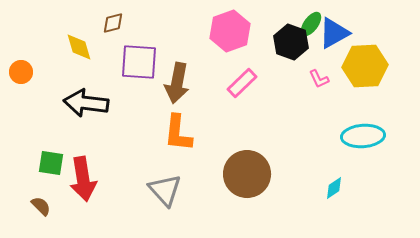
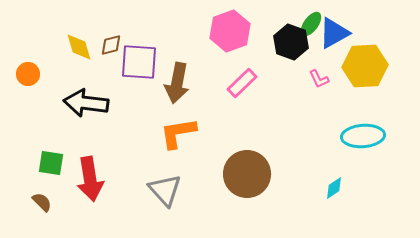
brown diamond: moved 2 px left, 22 px down
orange circle: moved 7 px right, 2 px down
orange L-shape: rotated 75 degrees clockwise
red arrow: moved 7 px right
brown semicircle: moved 1 px right, 4 px up
